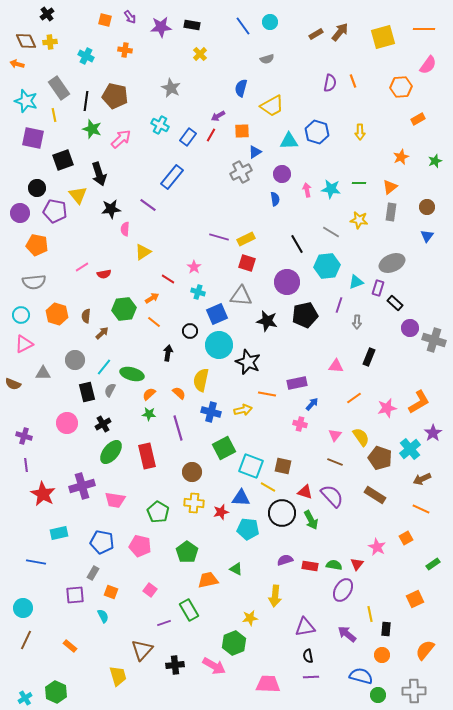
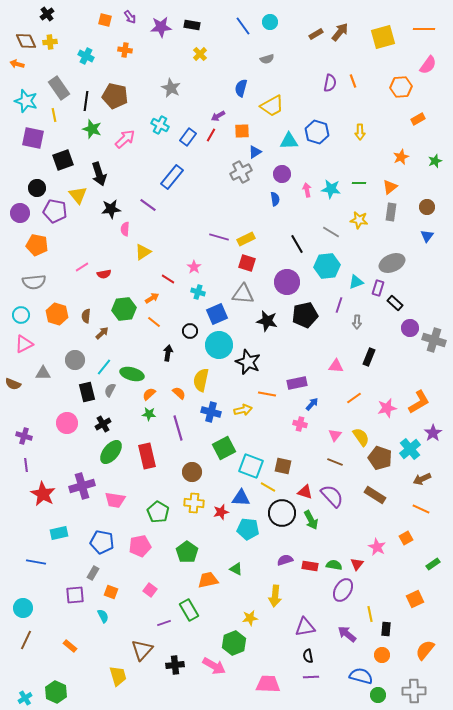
pink arrow at (121, 139): moved 4 px right
gray triangle at (241, 296): moved 2 px right, 2 px up
pink pentagon at (140, 546): rotated 25 degrees counterclockwise
